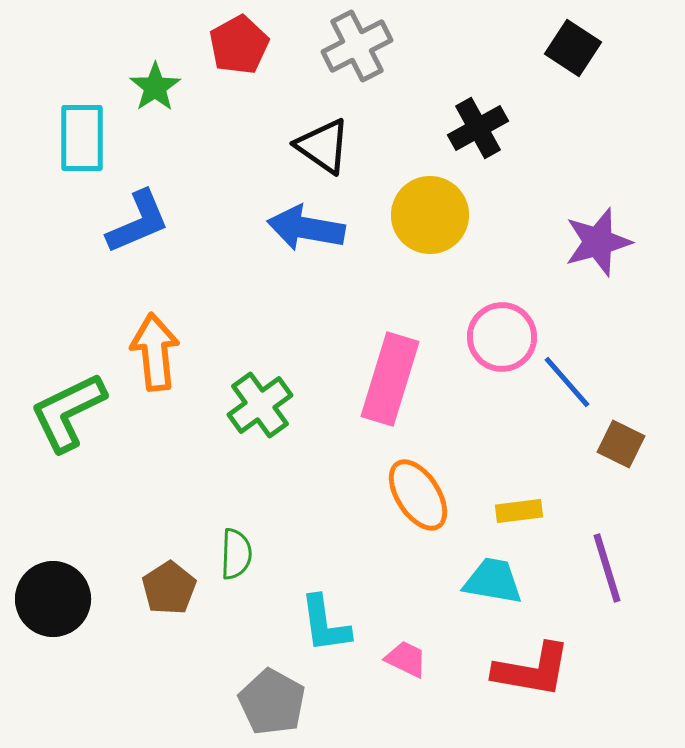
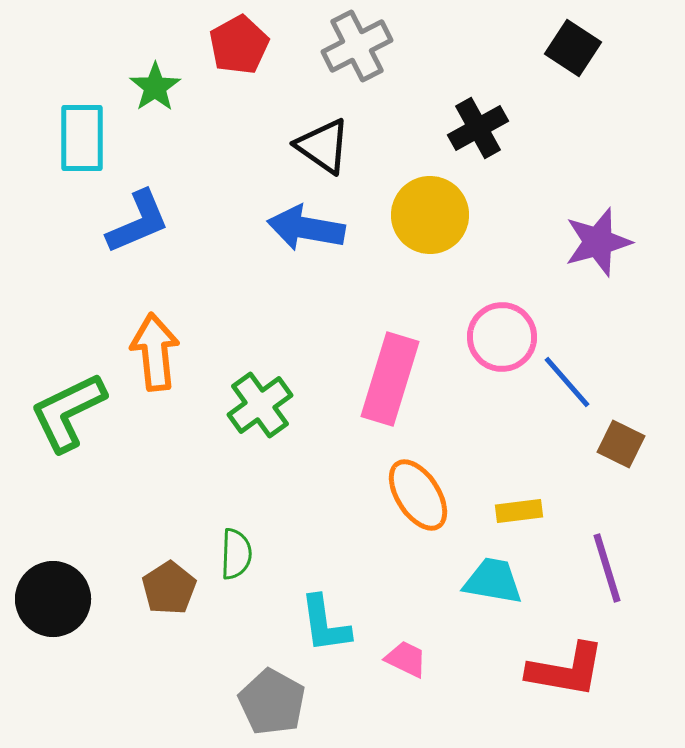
red L-shape: moved 34 px right
